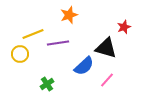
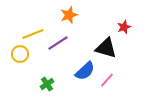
purple line: rotated 25 degrees counterclockwise
blue semicircle: moved 1 px right, 5 px down
